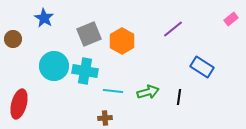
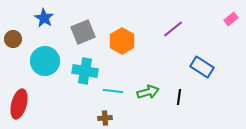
gray square: moved 6 px left, 2 px up
cyan circle: moved 9 px left, 5 px up
